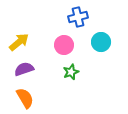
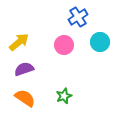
blue cross: rotated 18 degrees counterclockwise
cyan circle: moved 1 px left
green star: moved 7 px left, 24 px down
orange semicircle: rotated 25 degrees counterclockwise
